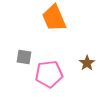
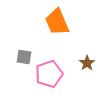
orange trapezoid: moved 3 px right, 4 px down
pink pentagon: rotated 12 degrees counterclockwise
